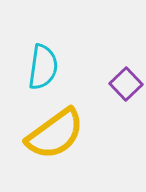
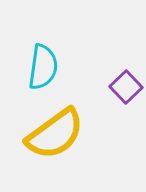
purple square: moved 3 px down
